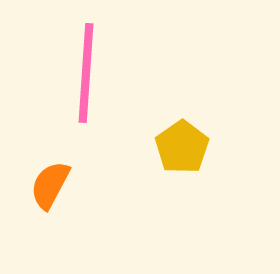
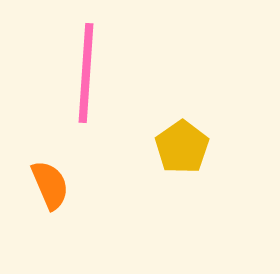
orange semicircle: rotated 129 degrees clockwise
